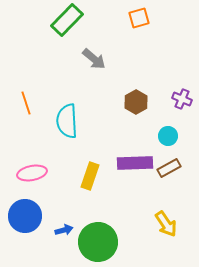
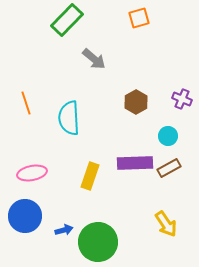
cyan semicircle: moved 2 px right, 3 px up
